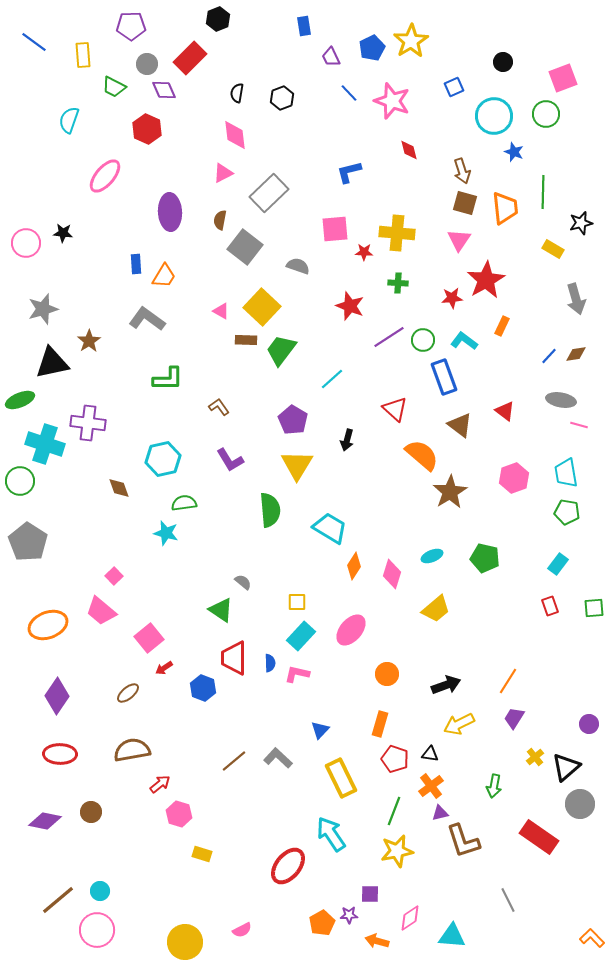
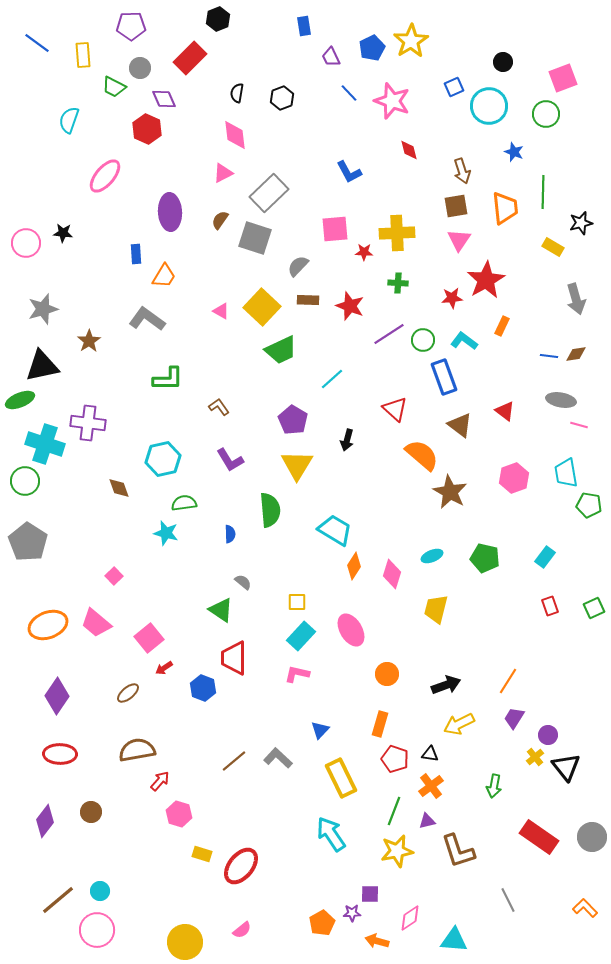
blue line at (34, 42): moved 3 px right, 1 px down
gray circle at (147, 64): moved 7 px left, 4 px down
purple diamond at (164, 90): moved 9 px down
cyan circle at (494, 116): moved 5 px left, 10 px up
blue L-shape at (349, 172): rotated 104 degrees counterclockwise
brown square at (465, 203): moved 9 px left, 3 px down; rotated 25 degrees counterclockwise
brown semicircle at (220, 220): rotated 24 degrees clockwise
yellow cross at (397, 233): rotated 8 degrees counterclockwise
gray square at (245, 247): moved 10 px right, 9 px up; rotated 20 degrees counterclockwise
yellow rectangle at (553, 249): moved 2 px up
blue rectangle at (136, 264): moved 10 px up
gray semicircle at (298, 266): rotated 65 degrees counterclockwise
purple line at (389, 337): moved 3 px up
brown rectangle at (246, 340): moved 62 px right, 40 px up
green trapezoid at (281, 350): rotated 152 degrees counterclockwise
blue line at (549, 356): rotated 54 degrees clockwise
black triangle at (52, 363): moved 10 px left, 3 px down
green circle at (20, 481): moved 5 px right
brown star at (450, 492): rotated 12 degrees counterclockwise
green pentagon at (567, 512): moved 22 px right, 7 px up
cyan trapezoid at (330, 528): moved 5 px right, 2 px down
cyan rectangle at (558, 564): moved 13 px left, 7 px up
green square at (594, 608): rotated 20 degrees counterclockwise
yellow trapezoid at (436, 609): rotated 144 degrees clockwise
pink trapezoid at (101, 611): moved 5 px left, 12 px down
pink ellipse at (351, 630): rotated 72 degrees counterclockwise
blue semicircle at (270, 663): moved 40 px left, 129 px up
purple circle at (589, 724): moved 41 px left, 11 px down
brown semicircle at (132, 750): moved 5 px right
black triangle at (566, 767): rotated 28 degrees counterclockwise
red arrow at (160, 784): moved 3 px up; rotated 10 degrees counterclockwise
gray circle at (580, 804): moved 12 px right, 33 px down
purple triangle at (440, 813): moved 13 px left, 8 px down
purple diamond at (45, 821): rotated 64 degrees counterclockwise
brown L-shape at (463, 841): moved 5 px left, 10 px down
red ellipse at (288, 866): moved 47 px left
purple star at (349, 915): moved 3 px right, 2 px up
pink semicircle at (242, 930): rotated 12 degrees counterclockwise
cyan triangle at (452, 936): moved 2 px right, 4 px down
orange L-shape at (592, 938): moved 7 px left, 30 px up
